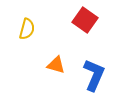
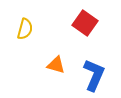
red square: moved 3 px down
yellow semicircle: moved 2 px left
